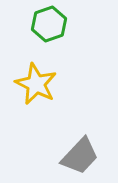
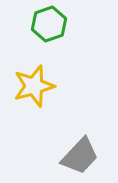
yellow star: moved 2 px left, 2 px down; rotated 30 degrees clockwise
